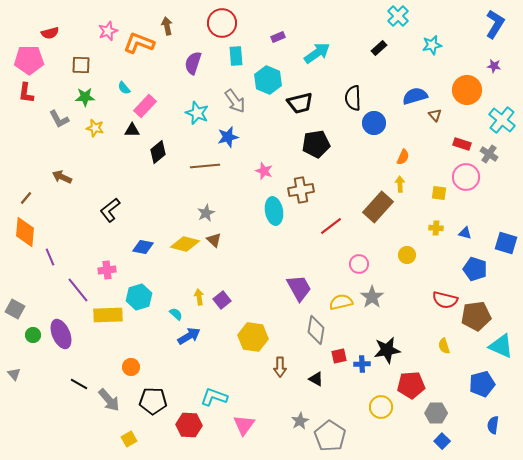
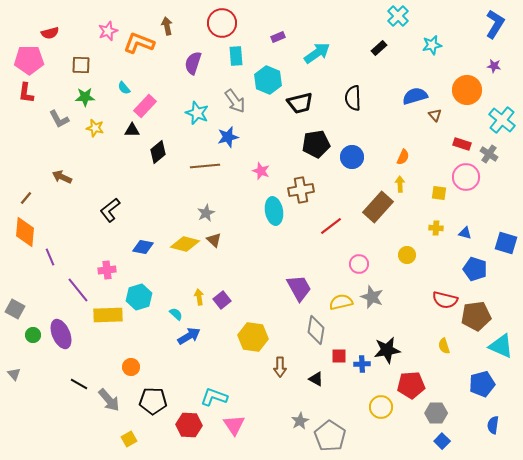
blue circle at (374, 123): moved 22 px left, 34 px down
pink star at (264, 171): moved 3 px left
gray star at (372, 297): rotated 15 degrees counterclockwise
red square at (339, 356): rotated 14 degrees clockwise
pink triangle at (244, 425): moved 10 px left; rotated 10 degrees counterclockwise
